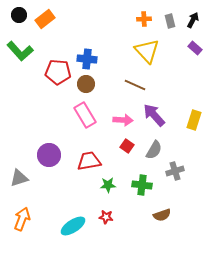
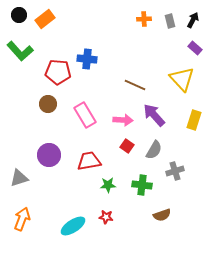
yellow triangle: moved 35 px right, 28 px down
brown circle: moved 38 px left, 20 px down
